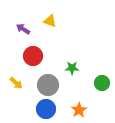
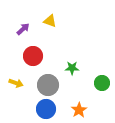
purple arrow: rotated 104 degrees clockwise
yellow arrow: rotated 24 degrees counterclockwise
